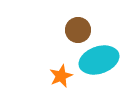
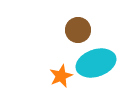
cyan ellipse: moved 3 px left, 3 px down
